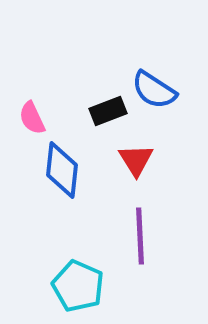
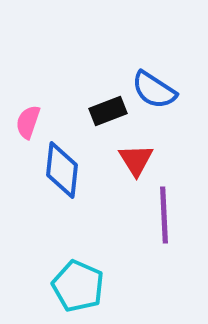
pink semicircle: moved 4 px left, 4 px down; rotated 44 degrees clockwise
purple line: moved 24 px right, 21 px up
